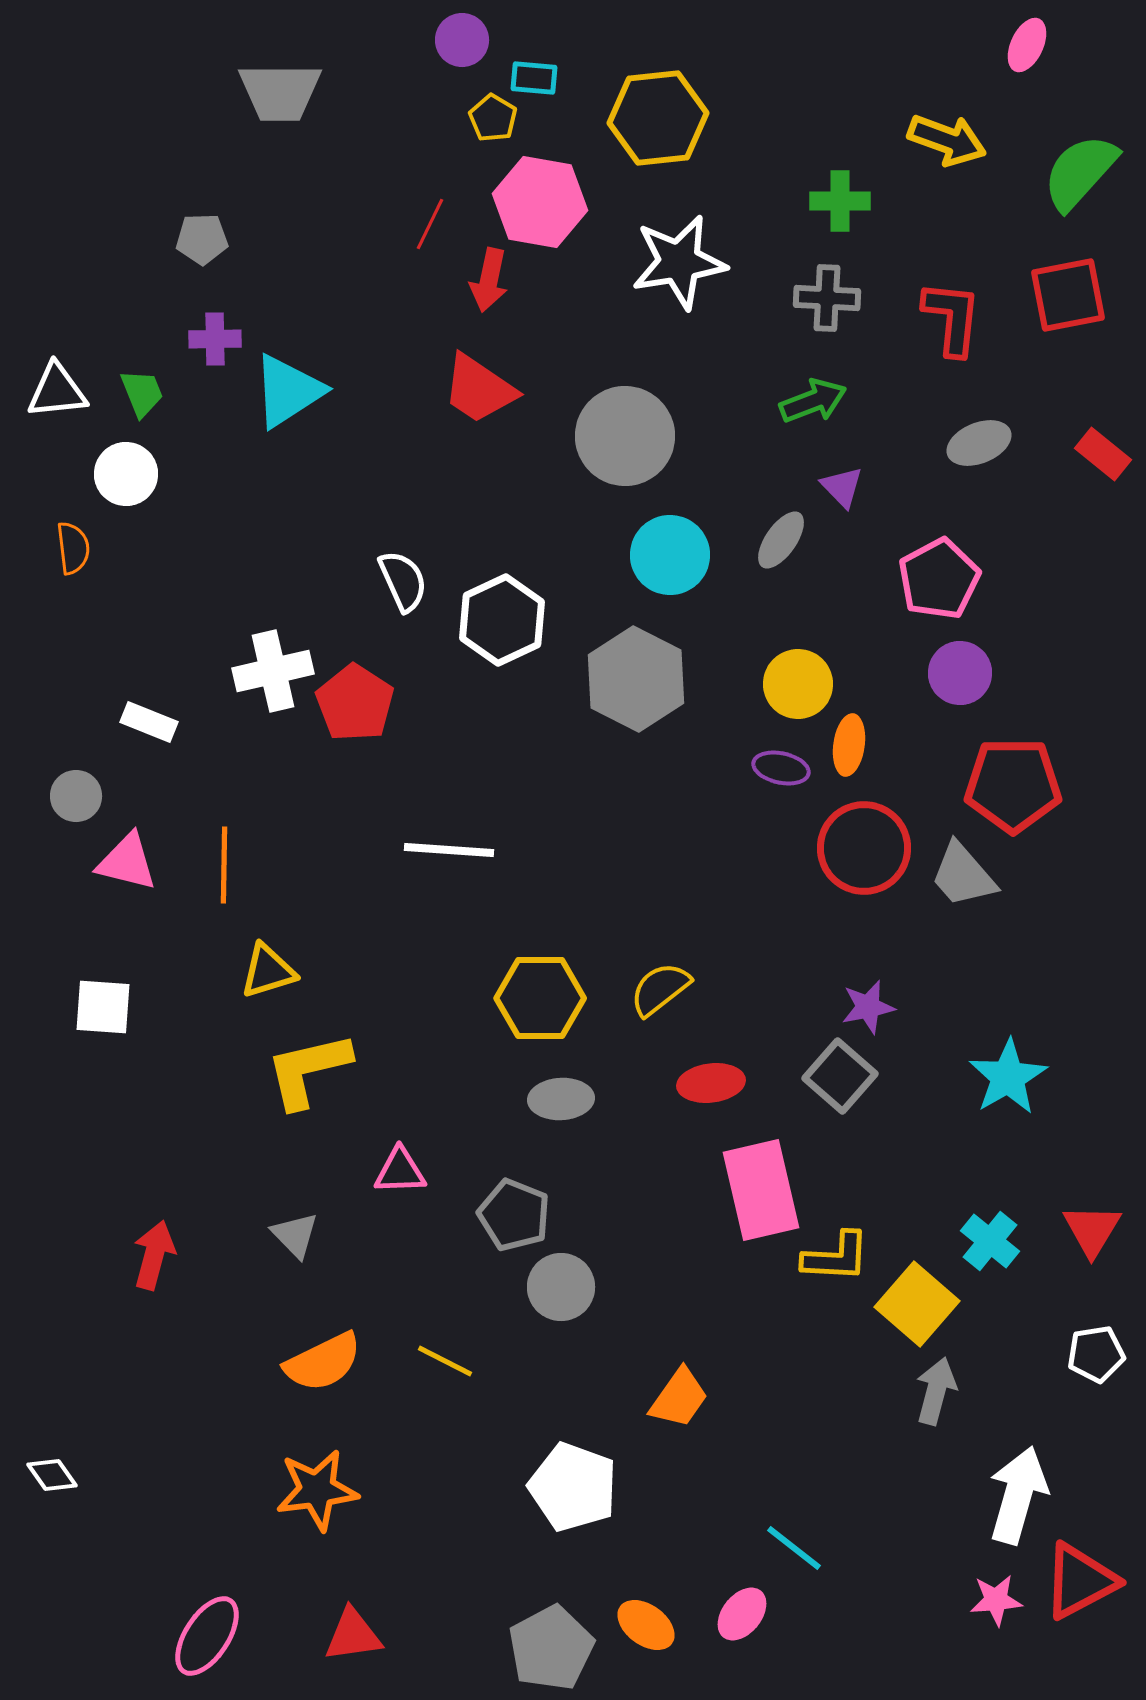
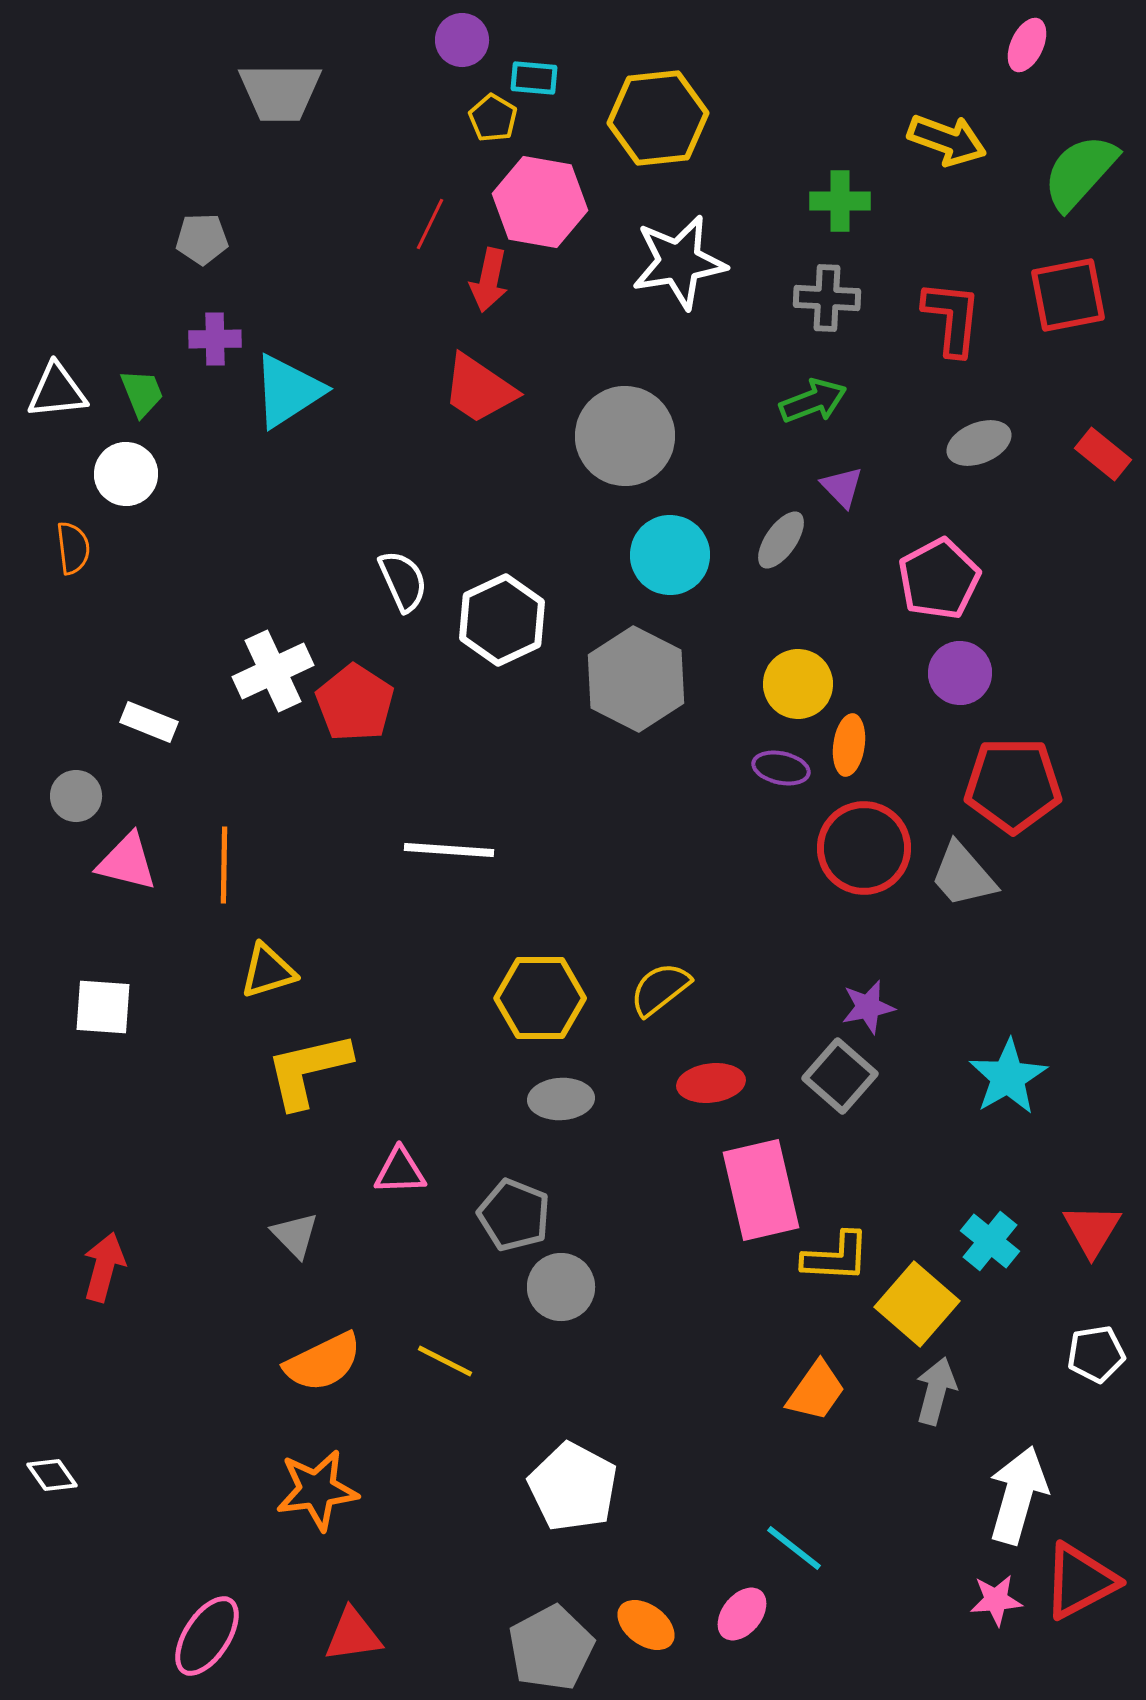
white cross at (273, 671): rotated 12 degrees counterclockwise
red arrow at (154, 1255): moved 50 px left, 12 px down
orange trapezoid at (679, 1398): moved 137 px right, 7 px up
white pentagon at (573, 1487): rotated 8 degrees clockwise
